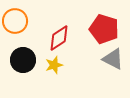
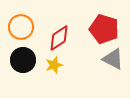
orange circle: moved 6 px right, 6 px down
